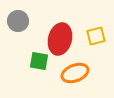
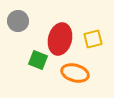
yellow square: moved 3 px left, 3 px down
green square: moved 1 px left, 1 px up; rotated 12 degrees clockwise
orange ellipse: rotated 36 degrees clockwise
